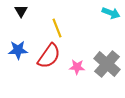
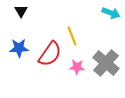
yellow line: moved 15 px right, 8 px down
blue star: moved 1 px right, 2 px up
red semicircle: moved 1 px right, 2 px up
gray cross: moved 1 px left, 1 px up
